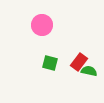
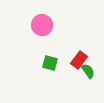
red rectangle: moved 2 px up
green semicircle: moved 1 px left; rotated 42 degrees clockwise
